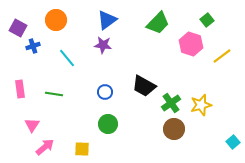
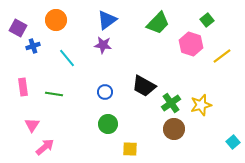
pink rectangle: moved 3 px right, 2 px up
yellow square: moved 48 px right
